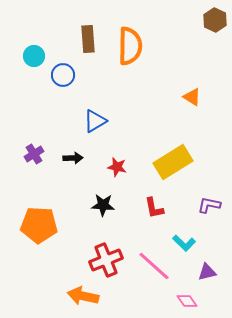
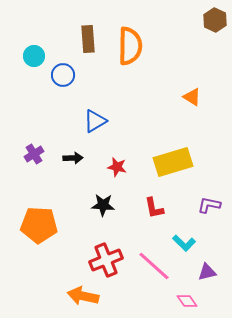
yellow rectangle: rotated 15 degrees clockwise
